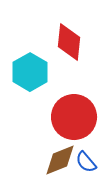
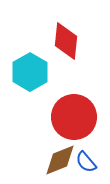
red diamond: moved 3 px left, 1 px up
